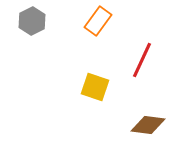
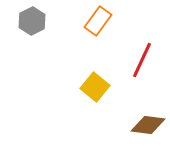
yellow square: rotated 20 degrees clockwise
